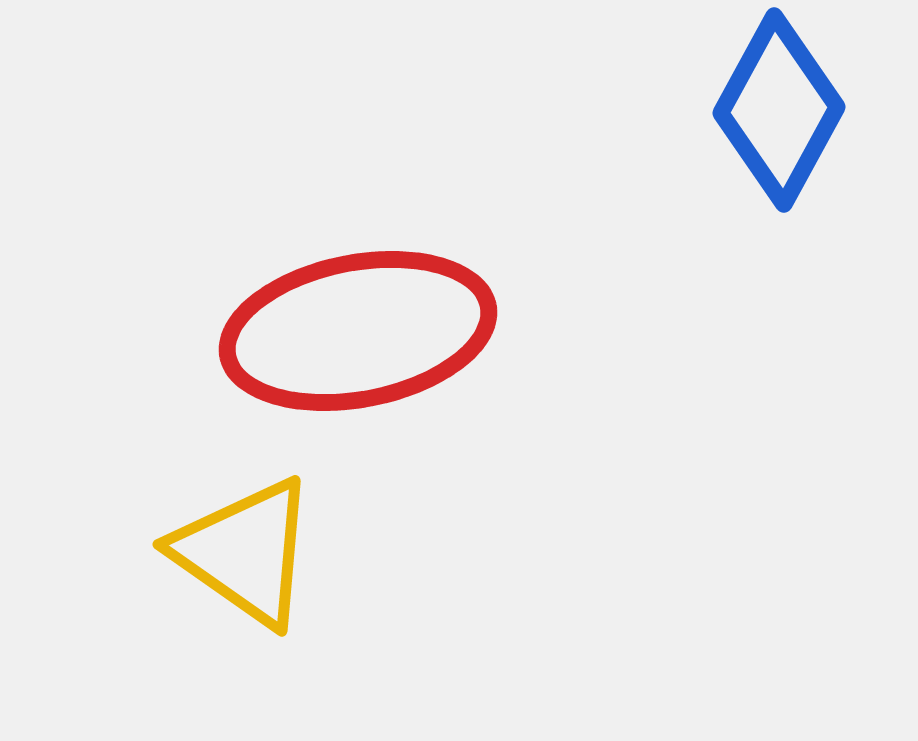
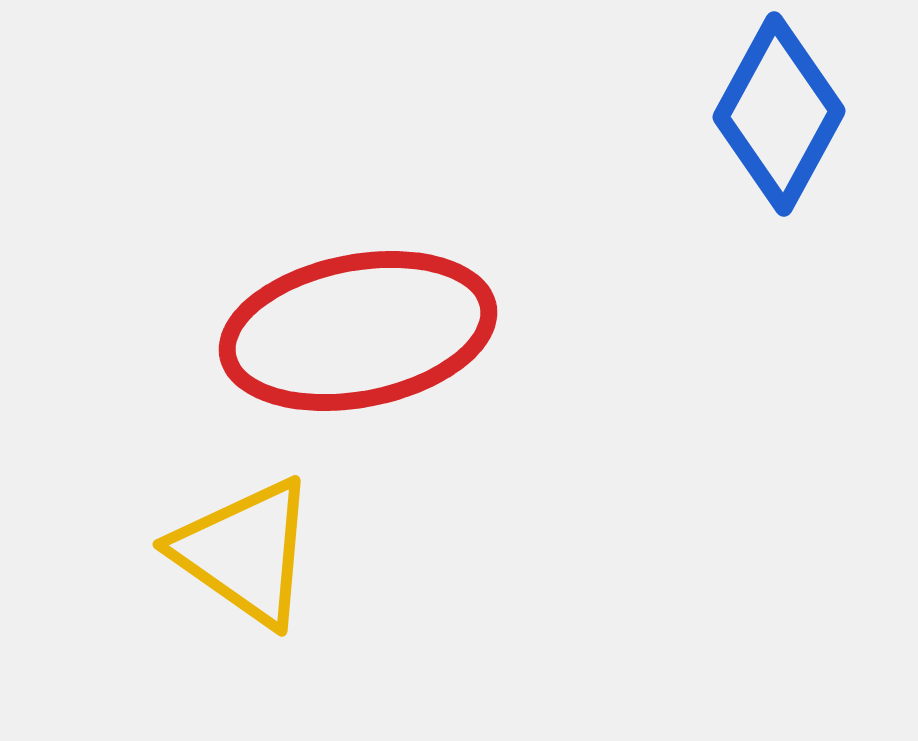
blue diamond: moved 4 px down
